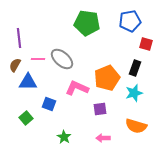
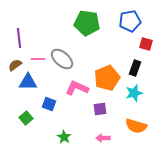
brown semicircle: rotated 24 degrees clockwise
